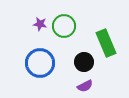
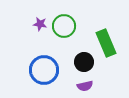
blue circle: moved 4 px right, 7 px down
purple semicircle: rotated 14 degrees clockwise
